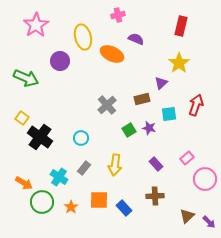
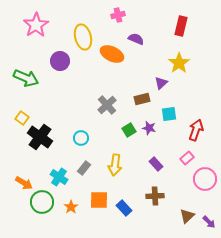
red arrow: moved 25 px down
